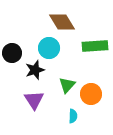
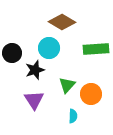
brown diamond: rotated 28 degrees counterclockwise
green rectangle: moved 1 px right, 3 px down
